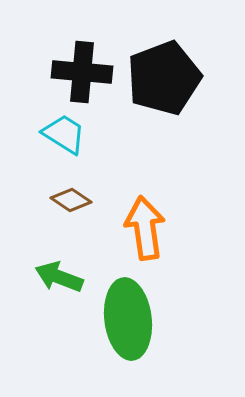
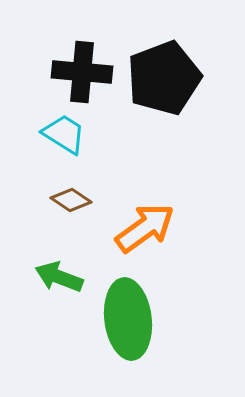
orange arrow: rotated 62 degrees clockwise
